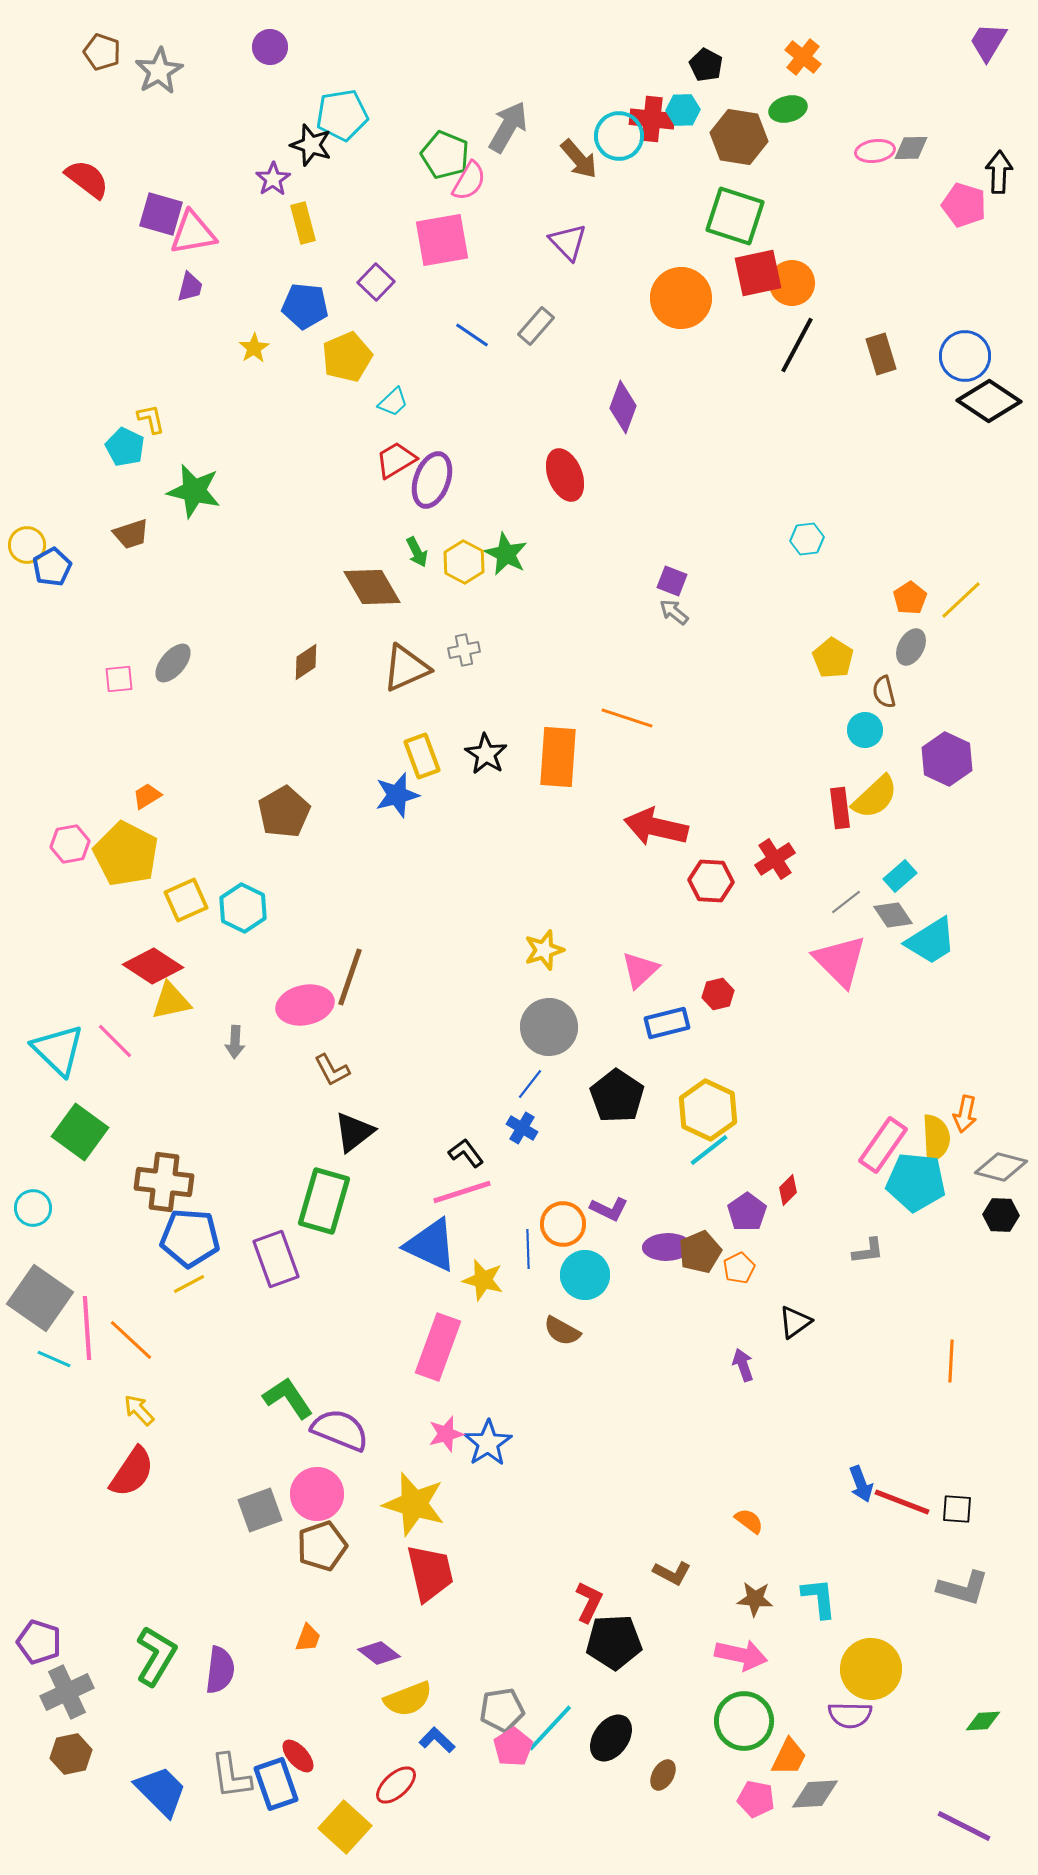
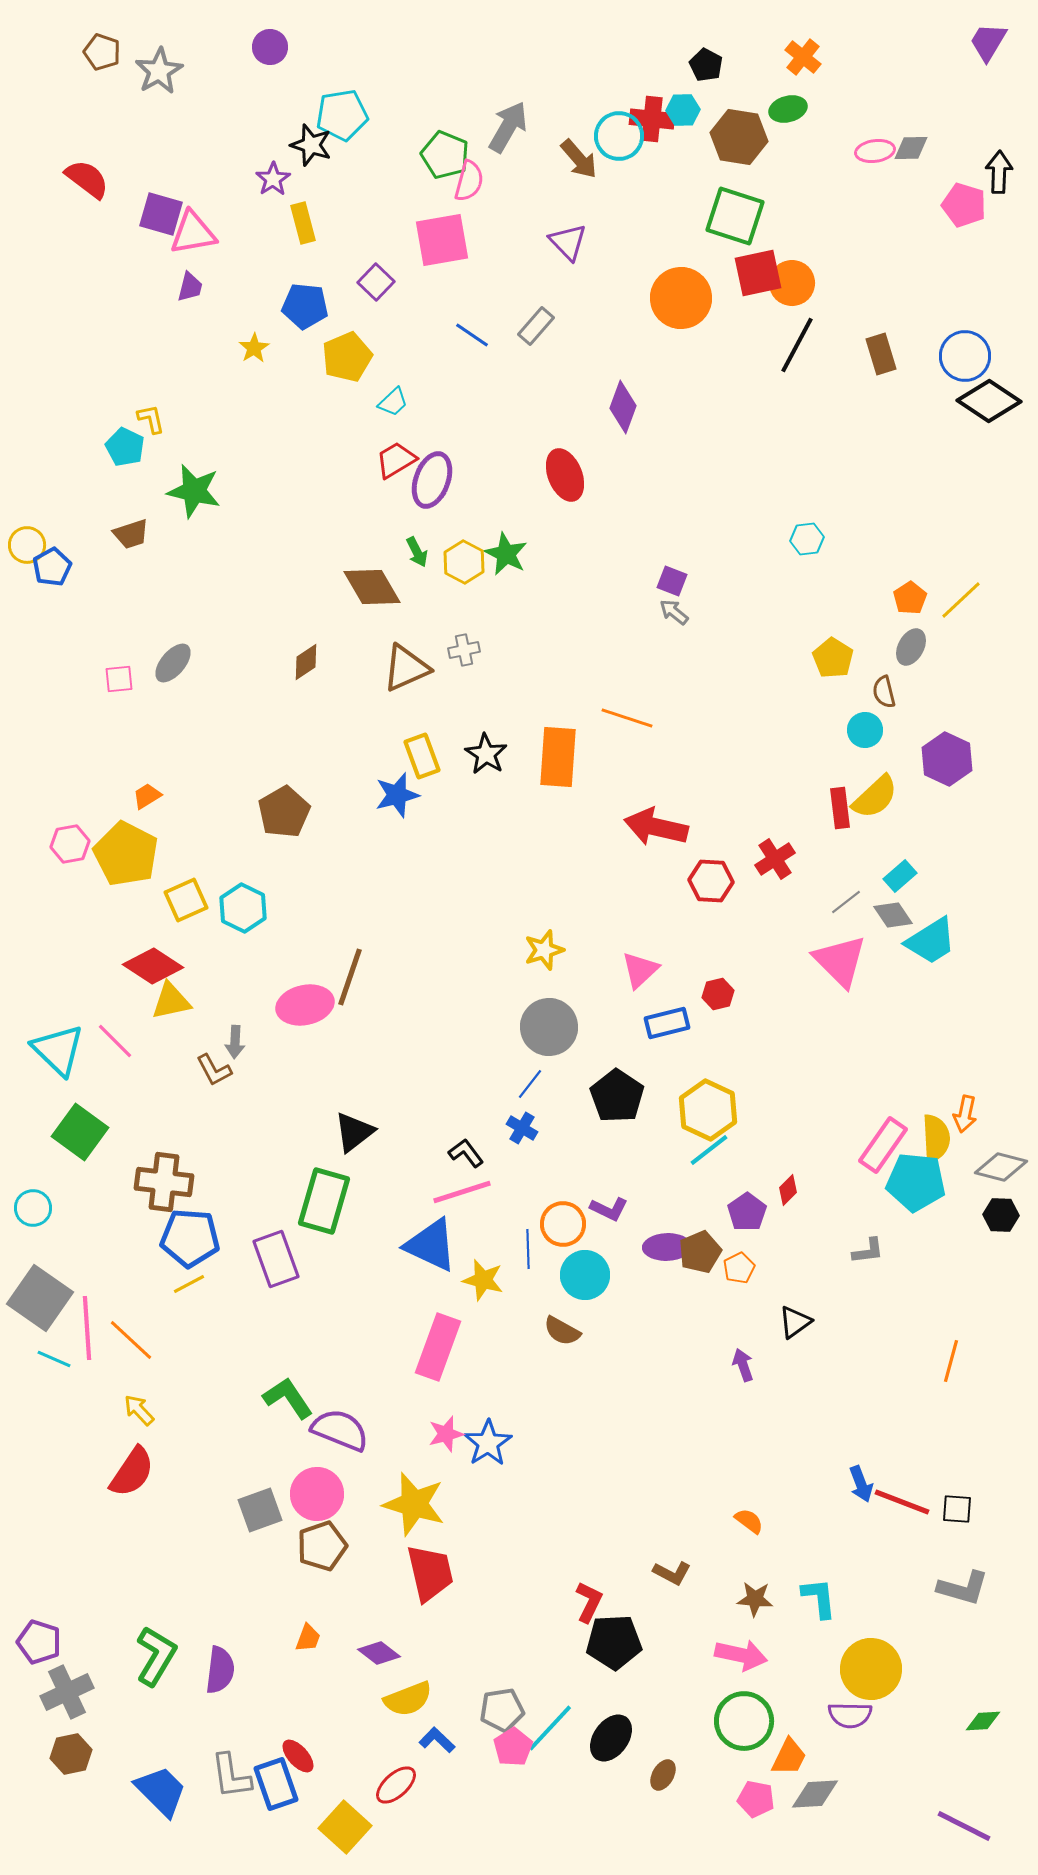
pink semicircle at (469, 181): rotated 15 degrees counterclockwise
brown L-shape at (332, 1070): moved 118 px left
orange line at (951, 1361): rotated 12 degrees clockwise
